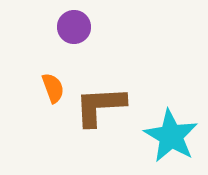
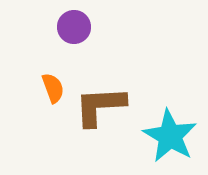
cyan star: moved 1 px left
